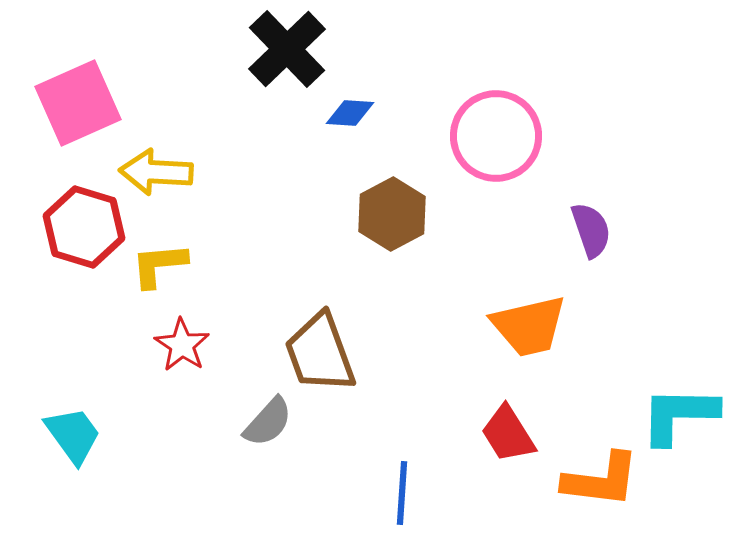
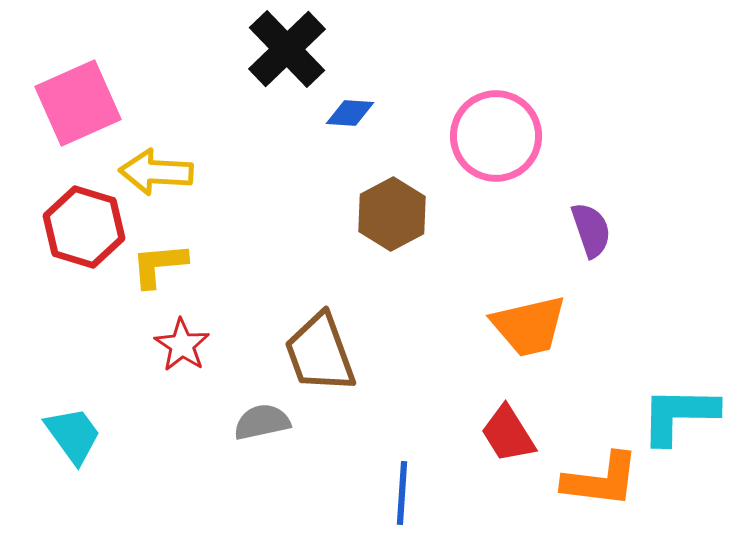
gray semicircle: moved 6 px left; rotated 144 degrees counterclockwise
